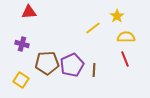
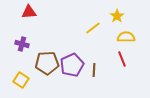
red line: moved 3 px left
